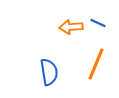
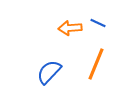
orange arrow: moved 1 px left, 1 px down
blue semicircle: rotated 128 degrees counterclockwise
